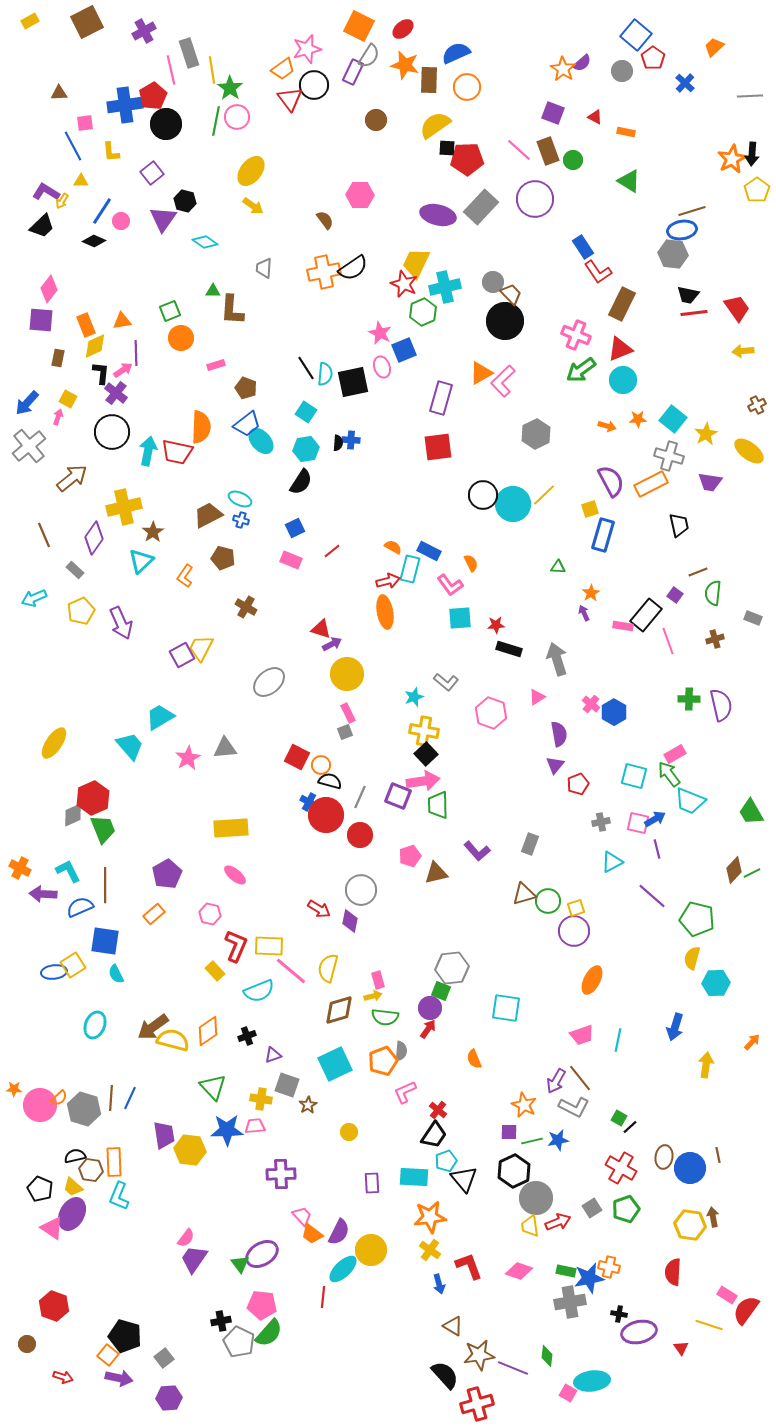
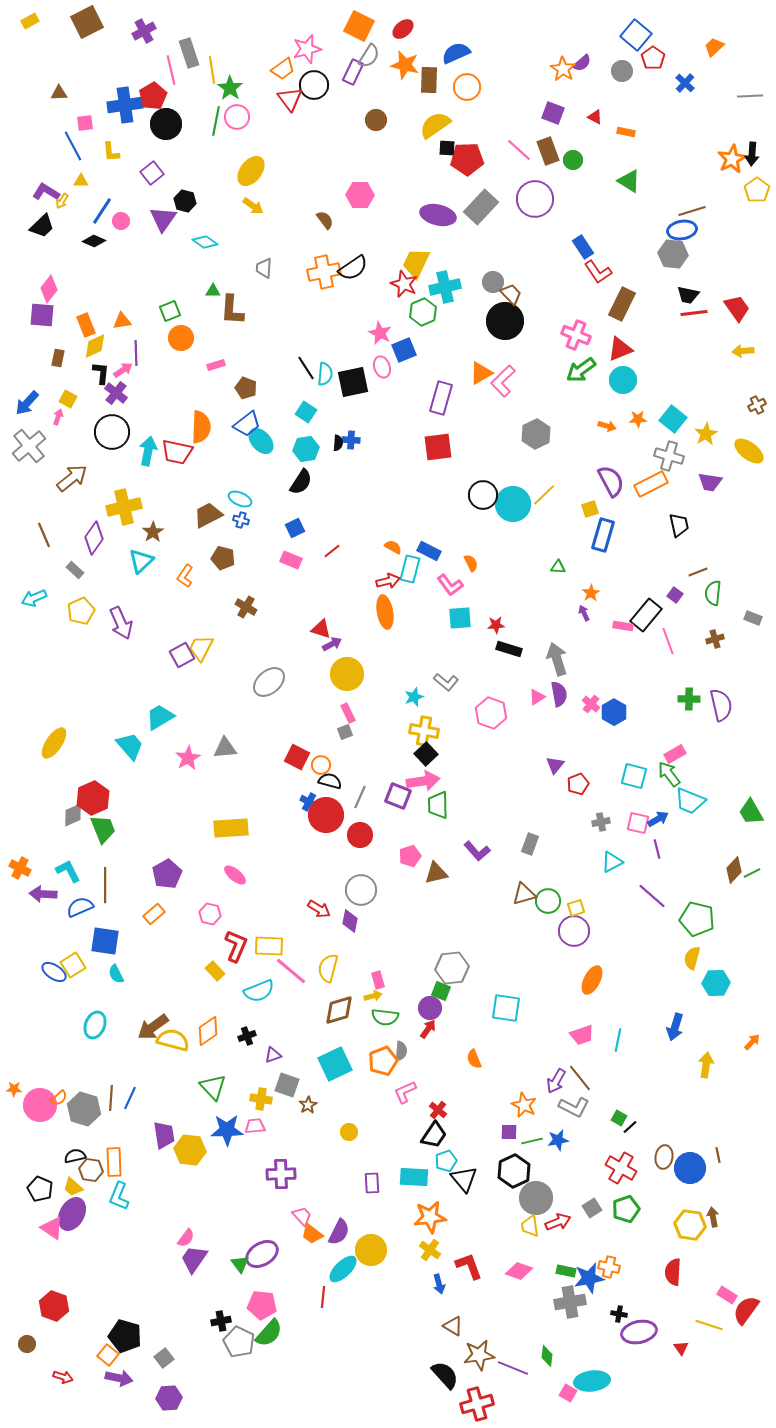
purple square at (41, 320): moved 1 px right, 5 px up
purple semicircle at (559, 734): moved 40 px up
blue arrow at (655, 819): moved 3 px right
blue ellipse at (54, 972): rotated 40 degrees clockwise
